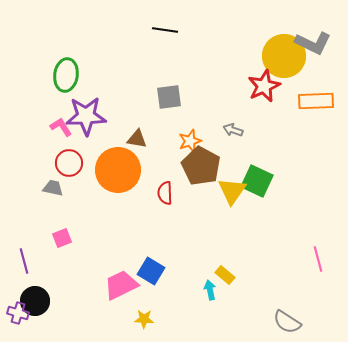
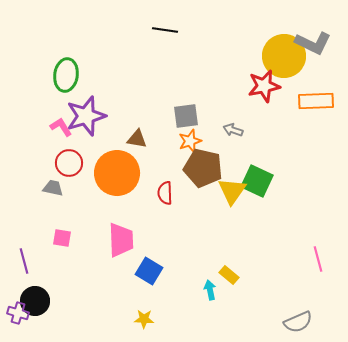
red star: rotated 12 degrees clockwise
gray square: moved 17 px right, 19 px down
purple star: rotated 15 degrees counterclockwise
brown pentagon: moved 2 px right, 2 px down; rotated 15 degrees counterclockwise
orange circle: moved 1 px left, 3 px down
pink square: rotated 30 degrees clockwise
blue square: moved 2 px left
yellow rectangle: moved 4 px right
pink trapezoid: moved 45 px up; rotated 114 degrees clockwise
gray semicircle: moved 11 px right; rotated 56 degrees counterclockwise
